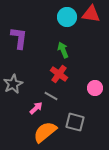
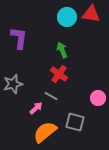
green arrow: moved 1 px left
gray star: rotated 12 degrees clockwise
pink circle: moved 3 px right, 10 px down
